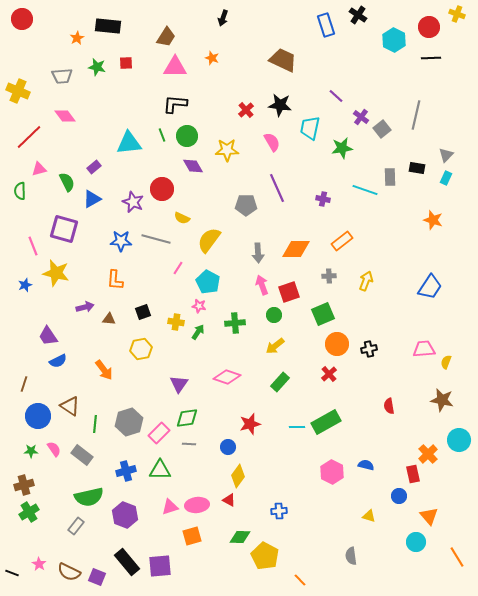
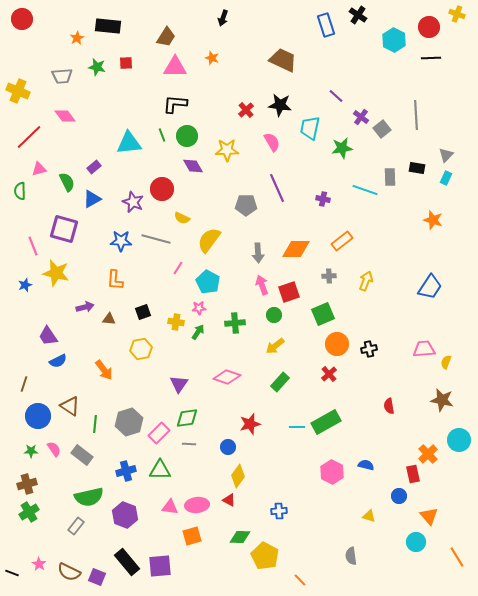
gray line at (416, 115): rotated 16 degrees counterclockwise
pink star at (199, 306): moved 2 px down; rotated 16 degrees counterclockwise
brown cross at (24, 485): moved 3 px right, 1 px up
pink triangle at (170, 507): rotated 24 degrees clockwise
